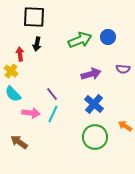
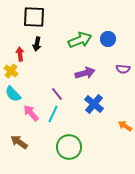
blue circle: moved 2 px down
purple arrow: moved 6 px left, 1 px up
purple line: moved 5 px right
pink arrow: rotated 138 degrees counterclockwise
green circle: moved 26 px left, 10 px down
